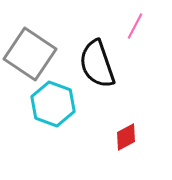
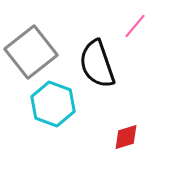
pink line: rotated 12 degrees clockwise
gray square: moved 1 px right, 2 px up; rotated 18 degrees clockwise
red diamond: rotated 12 degrees clockwise
